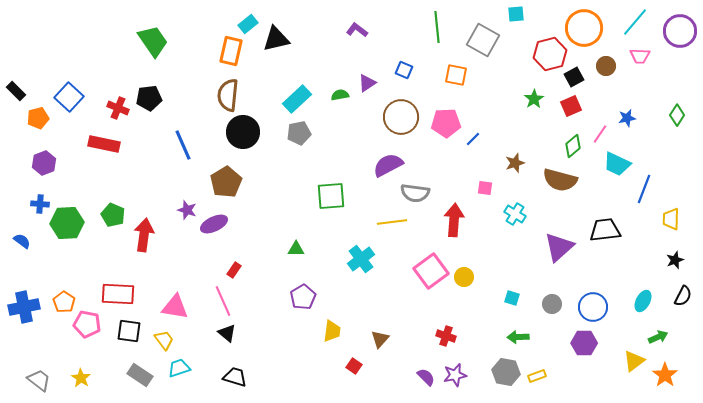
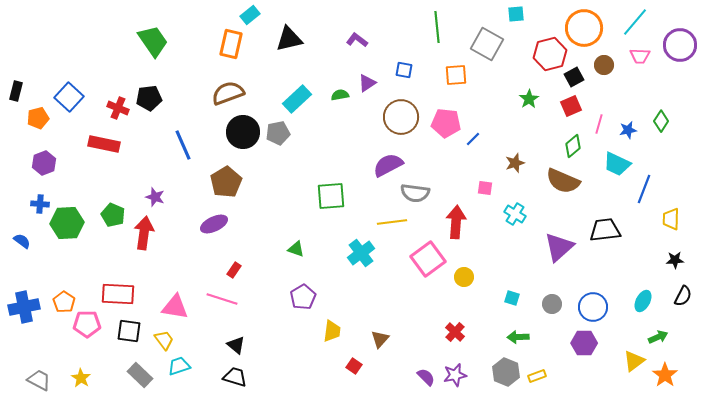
cyan rectangle at (248, 24): moved 2 px right, 9 px up
purple L-shape at (357, 30): moved 10 px down
purple circle at (680, 31): moved 14 px down
black triangle at (276, 39): moved 13 px right
gray square at (483, 40): moved 4 px right, 4 px down
orange rectangle at (231, 51): moved 7 px up
brown circle at (606, 66): moved 2 px left, 1 px up
blue square at (404, 70): rotated 12 degrees counterclockwise
orange square at (456, 75): rotated 15 degrees counterclockwise
black rectangle at (16, 91): rotated 60 degrees clockwise
brown semicircle at (228, 95): moved 2 px up; rotated 64 degrees clockwise
green star at (534, 99): moved 5 px left
green diamond at (677, 115): moved 16 px left, 6 px down
blue star at (627, 118): moved 1 px right, 12 px down
pink pentagon at (446, 123): rotated 8 degrees clockwise
gray pentagon at (299, 133): moved 21 px left
pink line at (600, 134): moved 1 px left, 10 px up; rotated 18 degrees counterclockwise
brown semicircle at (560, 180): moved 3 px right, 1 px down; rotated 8 degrees clockwise
purple star at (187, 210): moved 32 px left, 13 px up
red arrow at (454, 220): moved 2 px right, 2 px down
red arrow at (144, 235): moved 2 px up
green triangle at (296, 249): rotated 18 degrees clockwise
cyan cross at (361, 259): moved 6 px up
black star at (675, 260): rotated 18 degrees clockwise
pink square at (431, 271): moved 3 px left, 12 px up
pink line at (223, 301): moved 1 px left, 2 px up; rotated 48 degrees counterclockwise
pink pentagon at (87, 324): rotated 12 degrees counterclockwise
black triangle at (227, 333): moved 9 px right, 12 px down
red cross at (446, 336): moved 9 px right, 4 px up; rotated 24 degrees clockwise
cyan trapezoid at (179, 368): moved 2 px up
gray hexagon at (506, 372): rotated 12 degrees clockwise
gray rectangle at (140, 375): rotated 10 degrees clockwise
gray trapezoid at (39, 380): rotated 10 degrees counterclockwise
